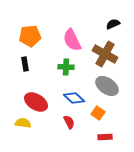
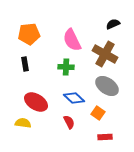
orange pentagon: moved 1 px left, 2 px up
